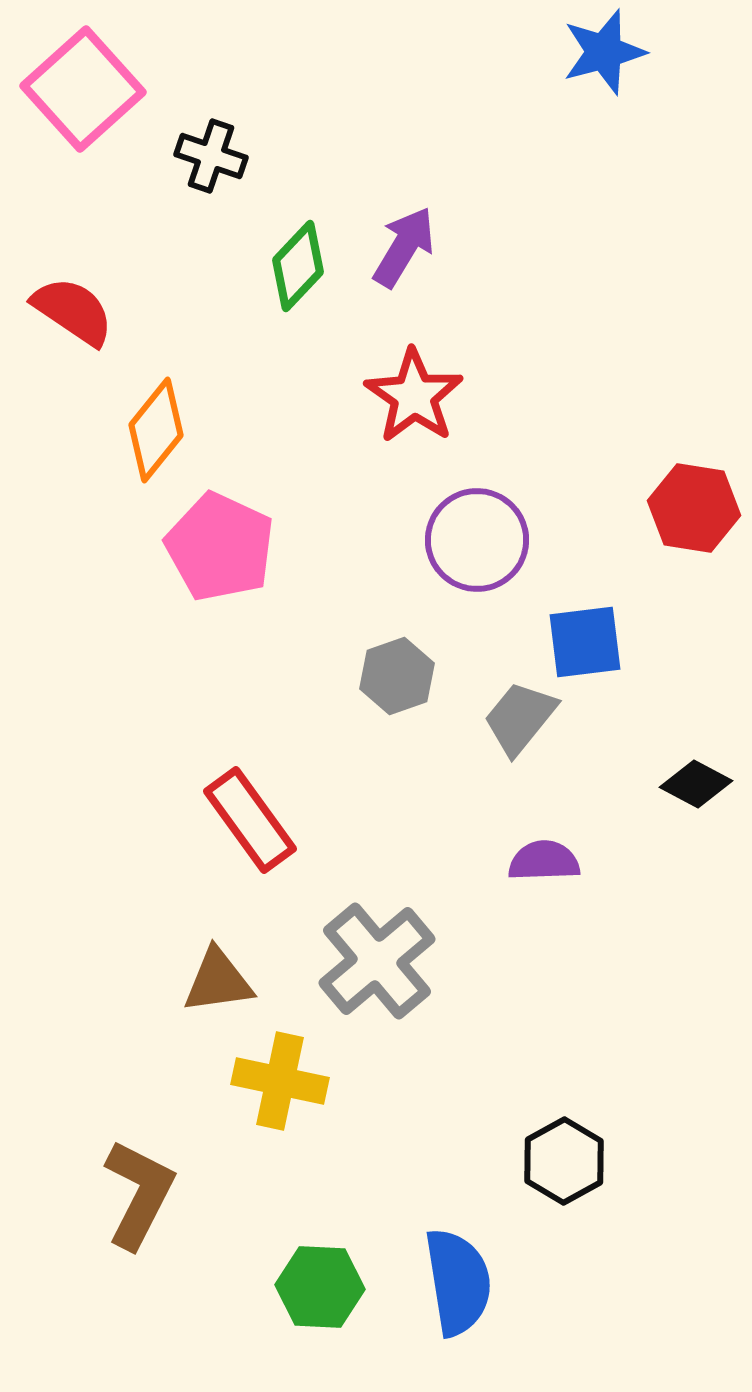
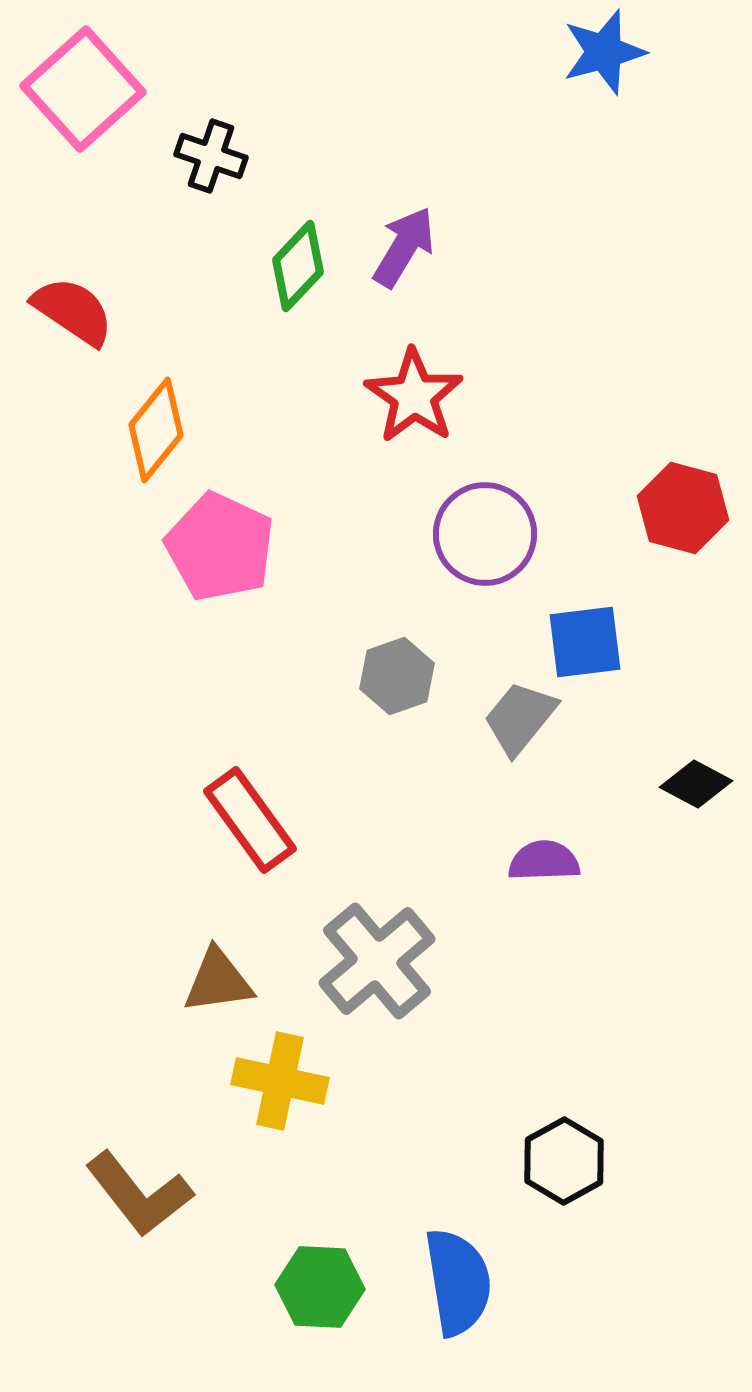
red hexagon: moved 11 px left; rotated 6 degrees clockwise
purple circle: moved 8 px right, 6 px up
brown L-shape: rotated 115 degrees clockwise
